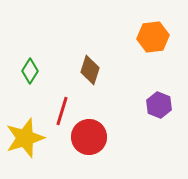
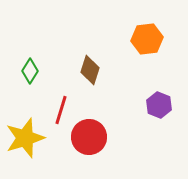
orange hexagon: moved 6 px left, 2 px down
red line: moved 1 px left, 1 px up
